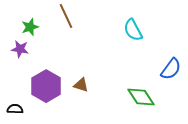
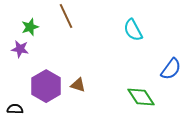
brown triangle: moved 3 px left
